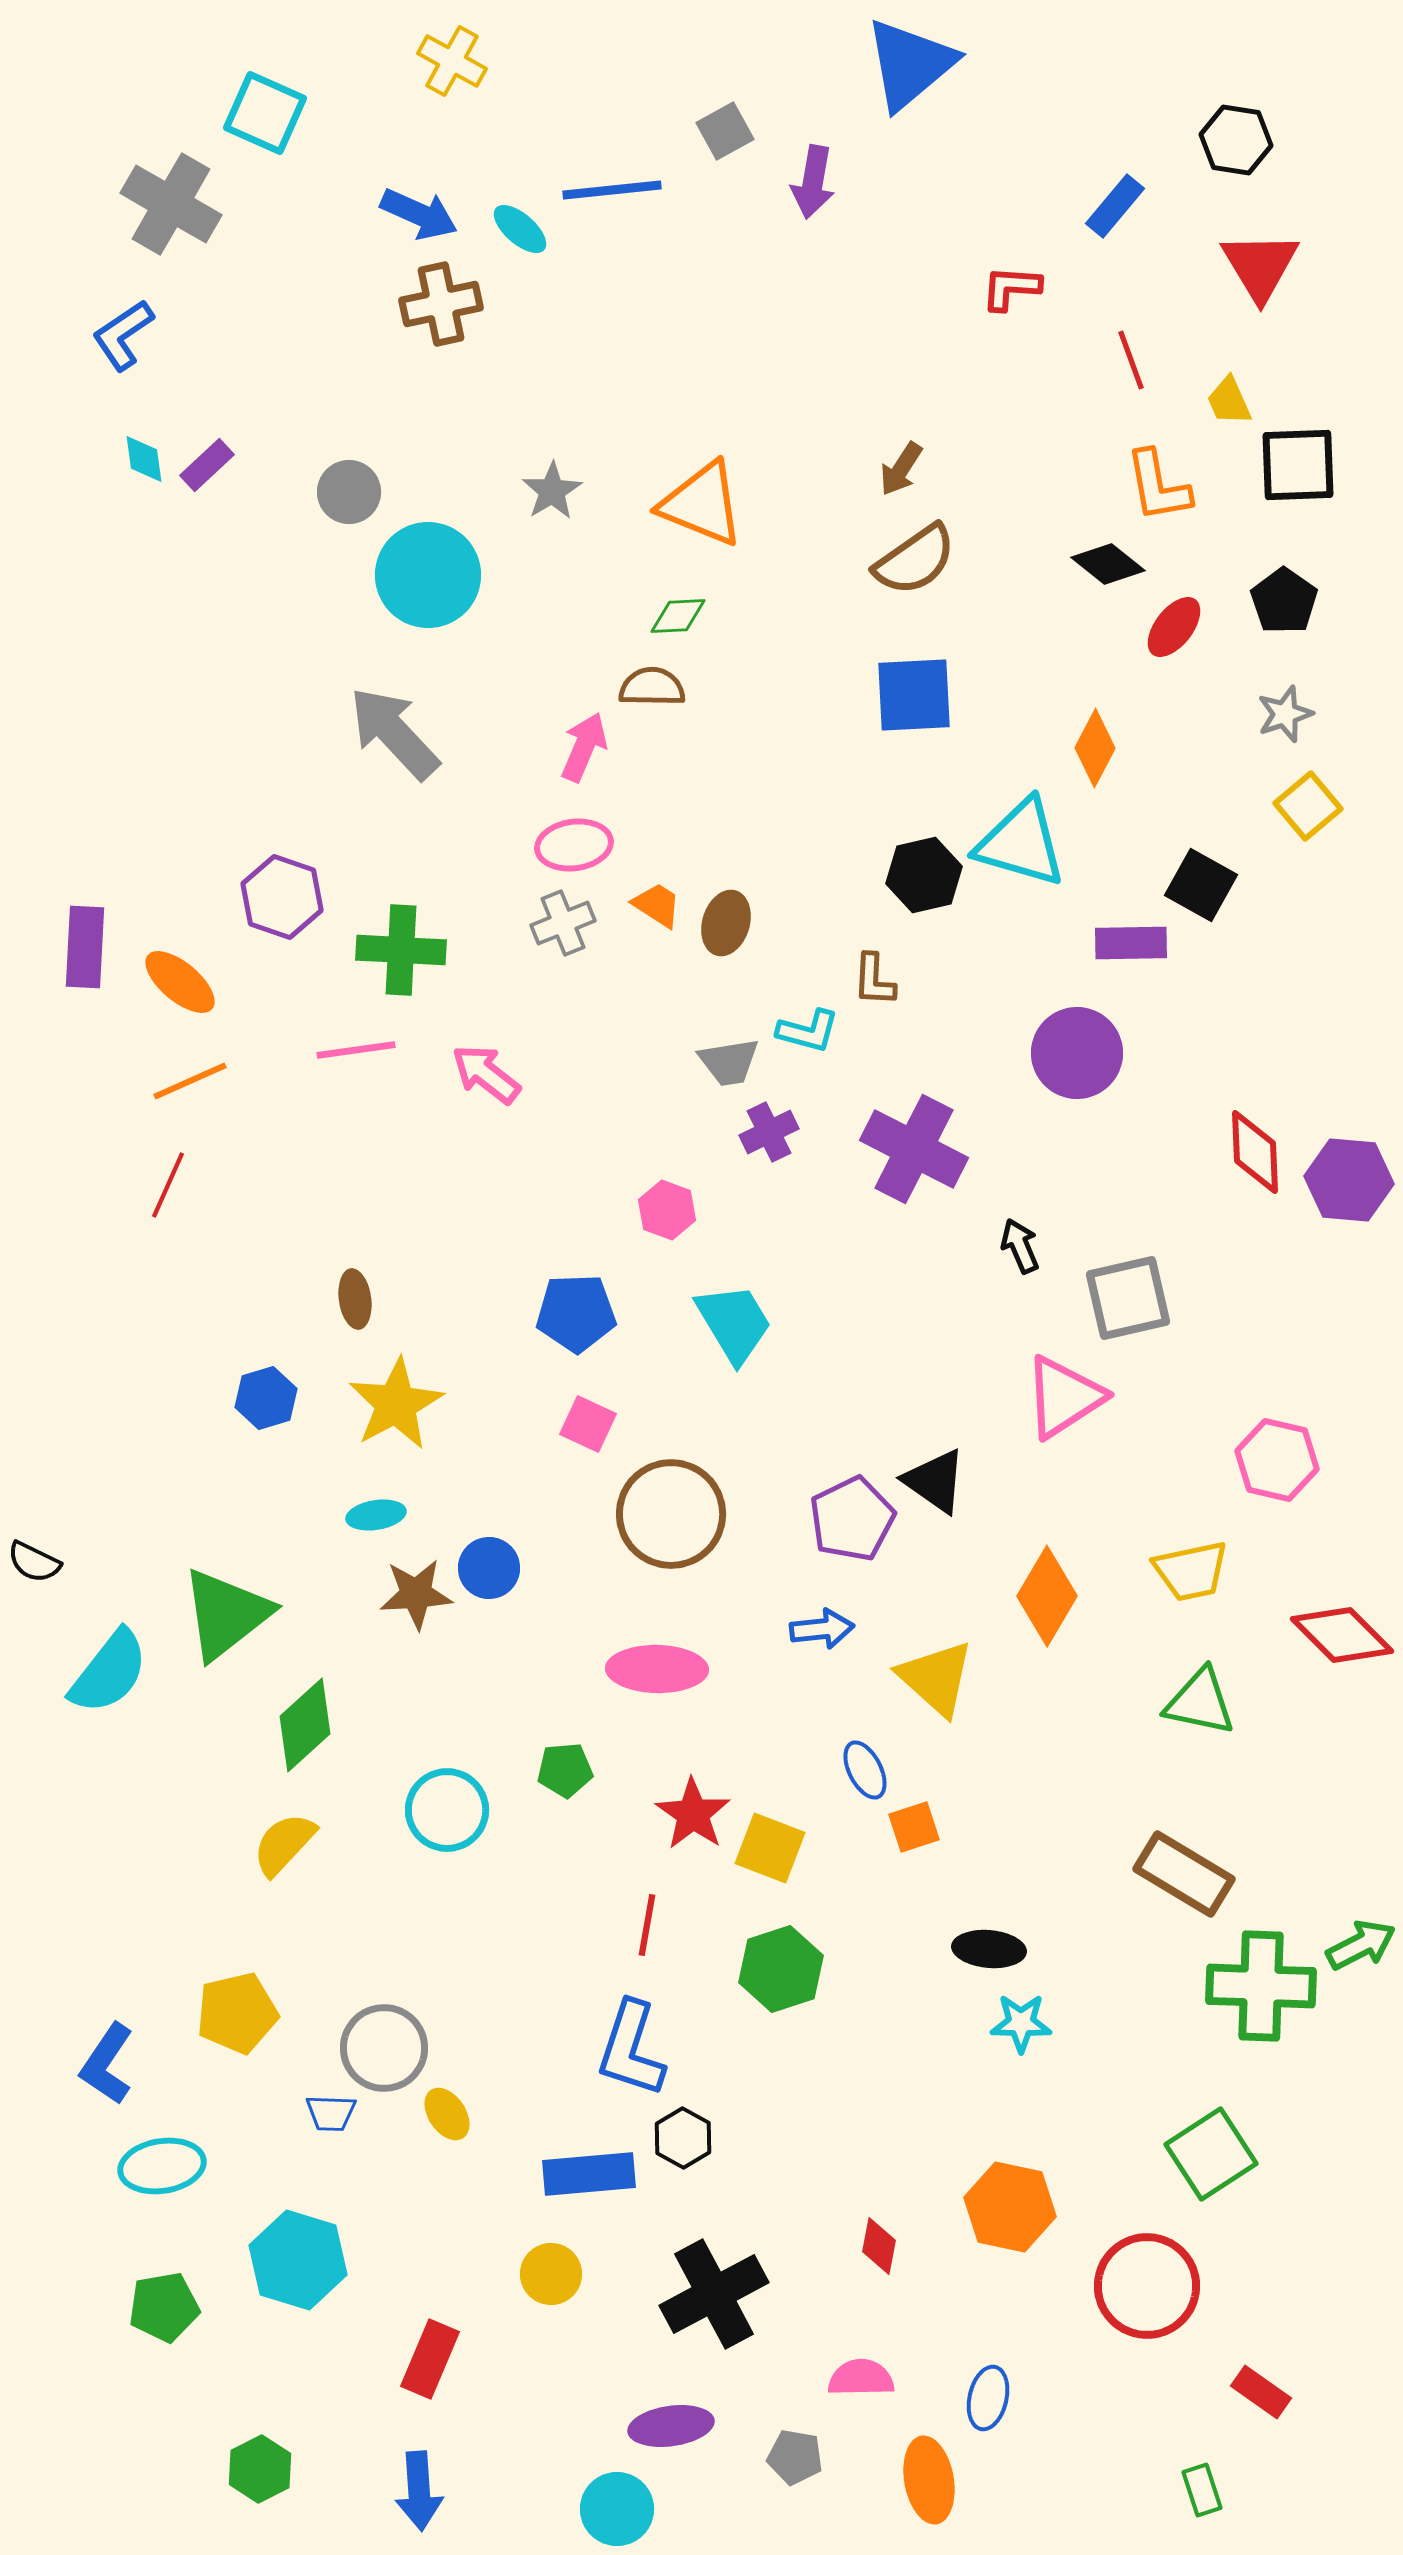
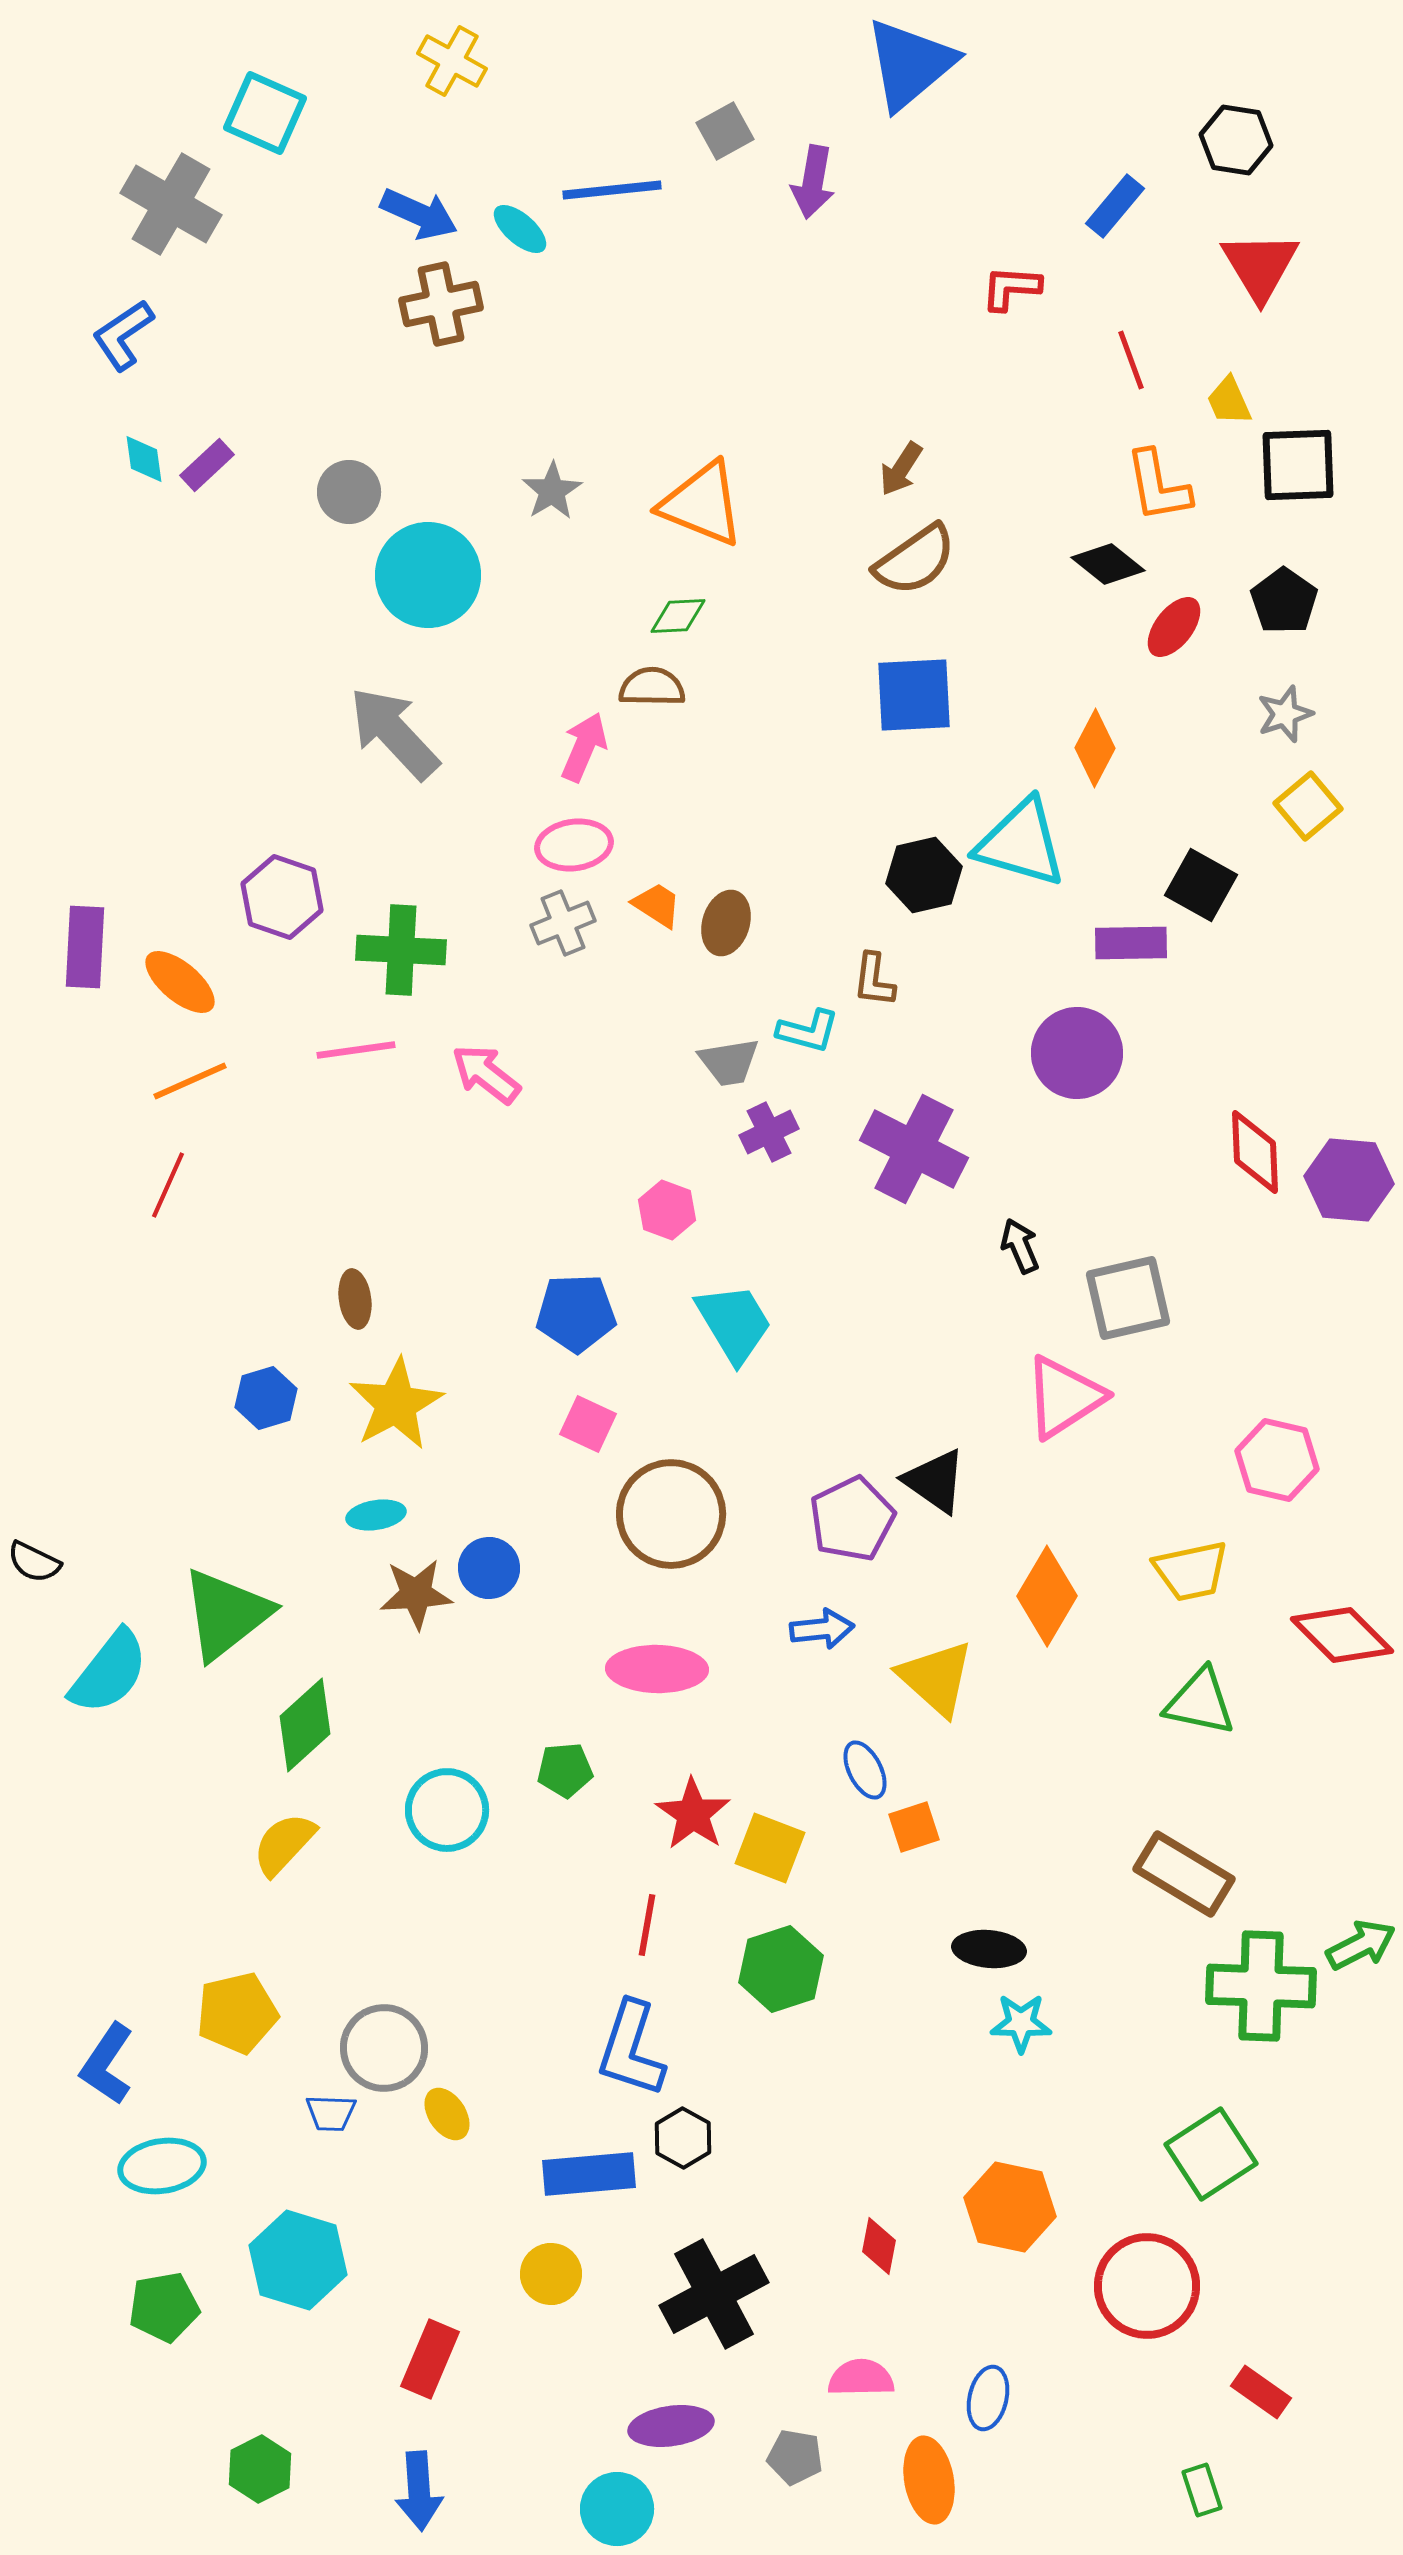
brown L-shape at (874, 980): rotated 4 degrees clockwise
